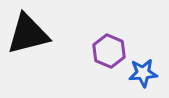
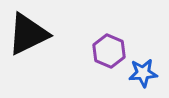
black triangle: rotated 12 degrees counterclockwise
